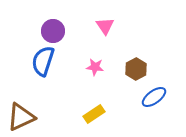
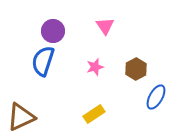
pink star: rotated 24 degrees counterclockwise
blue ellipse: moved 2 px right; rotated 25 degrees counterclockwise
